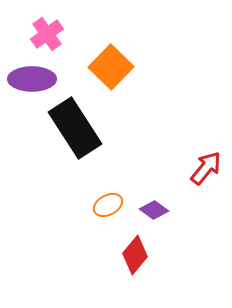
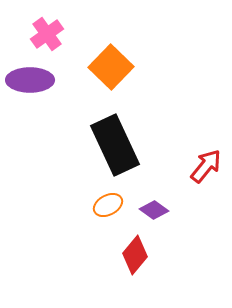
purple ellipse: moved 2 px left, 1 px down
black rectangle: moved 40 px right, 17 px down; rotated 8 degrees clockwise
red arrow: moved 2 px up
